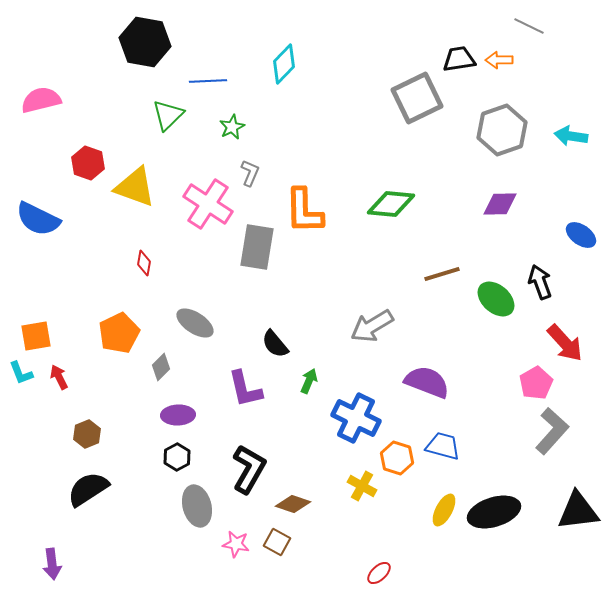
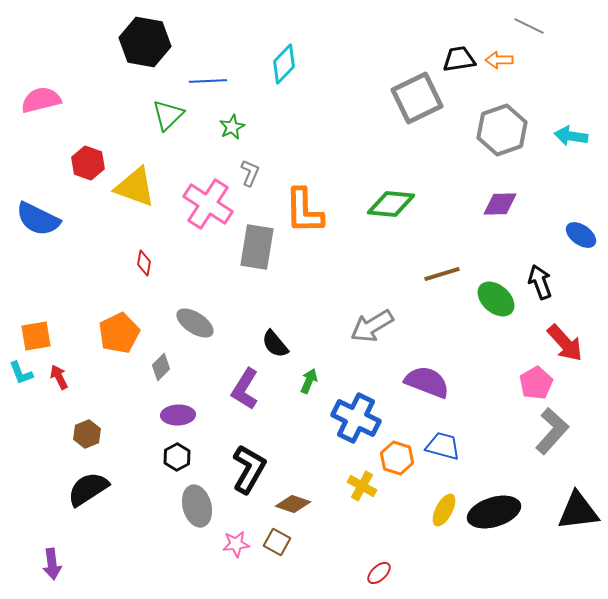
purple L-shape at (245, 389): rotated 45 degrees clockwise
pink star at (236, 544): rotated 16 degrees counterclockwise
